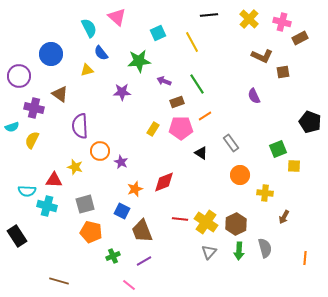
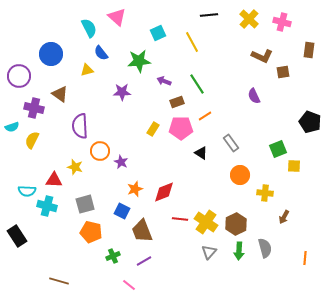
brown rectangle at (300, 38): moved 9 px right, 12 px down; rotated 56 degrees counterclockwise
red diamond at (164, 182): moved 10 px down
